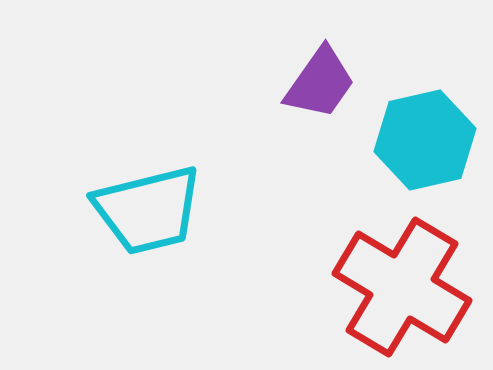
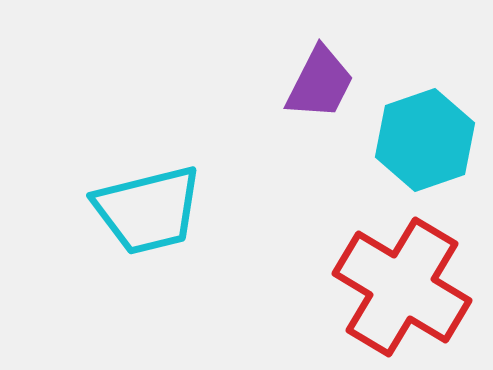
purple trapezoid: rotated 8 degrees counterclockwise
cyan hexagon: rotated 6 degrees counterclockwise
